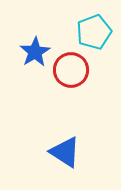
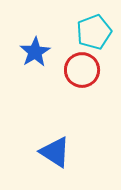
red circle: moved 11 px right
blue triangle: moved 10 px left
